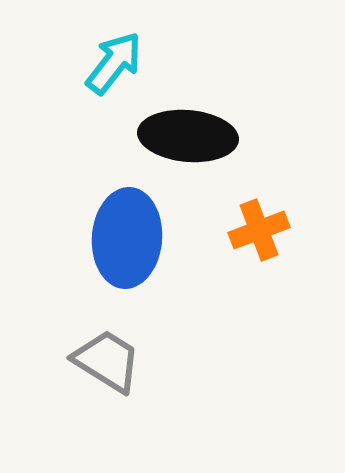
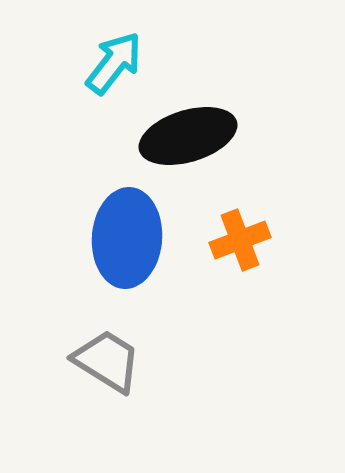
black ellipse: rotated 22 degrees counterclockwise
orange cross: moved 19 px left, 10 px down
